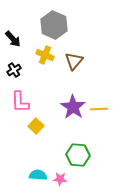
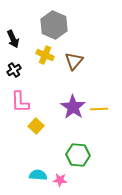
black arrow: rotated 18 degrees clockwise
pink star: moved 1 px down
